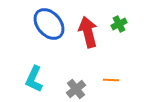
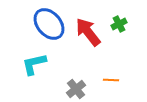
red arrow: rotated 24 degrees counterclockwise
cyan L-shape: moved 15 px up; rotated 52 degrees clockwise
